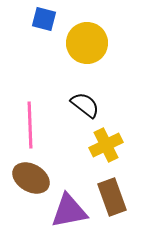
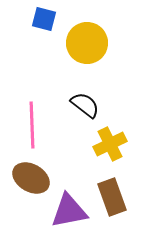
pink line: moved 2 px right
yellow cross: moved 4 px right, 1 px up
